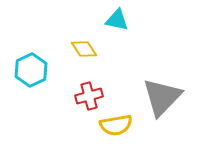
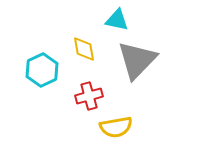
yellow diamond: rotated 24 degrees clockwise
cyan hexagon: moved 11 px right
gray triangle: moved 25 px left, 37 px up
yellow semicircle: moved 2 px down
